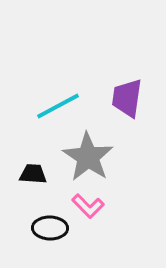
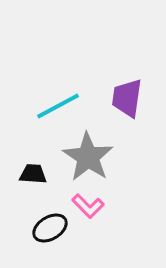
black ellipse: rotated 32 degrees counterclockwise
